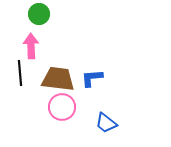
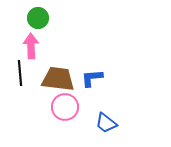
green circle: moved 1 px left, 4 px down
pink circle: moved 3 px right
